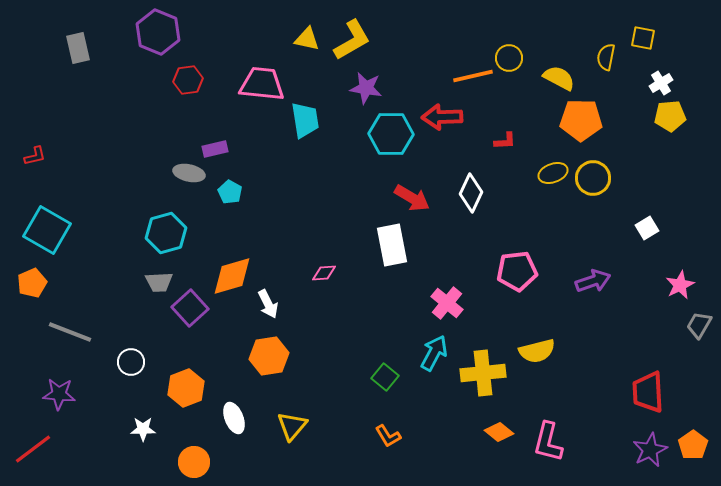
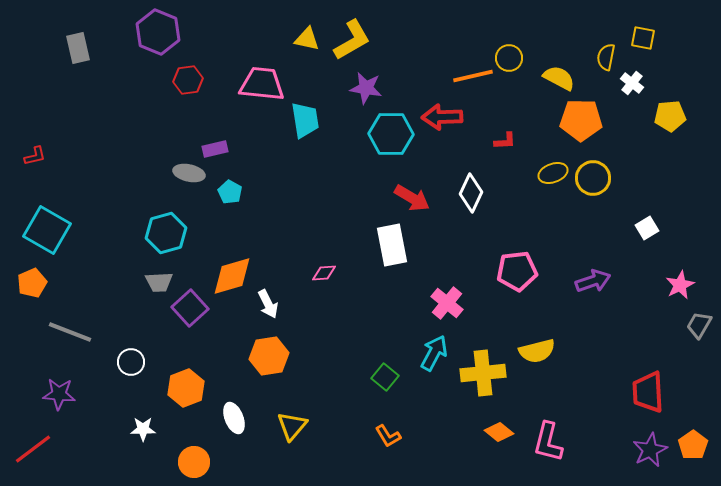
white cross at (661, 83): moved 29 px left; rotated 20 degrees counterclockwise
